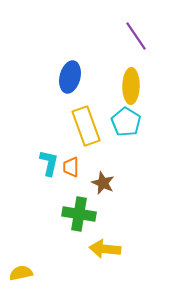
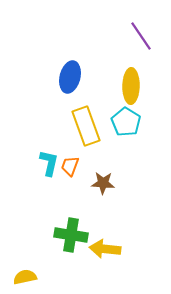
purple line: moved 5 px right
orange trapezoid: moved 1 px left, 1 px up; rotated 20 degrees clockwise
brown star: rotated 20 degrees counterclockwise
green cross: moved 8 px left, 21 px down
yellow semicircle: moved 4 px right, 4 px down
